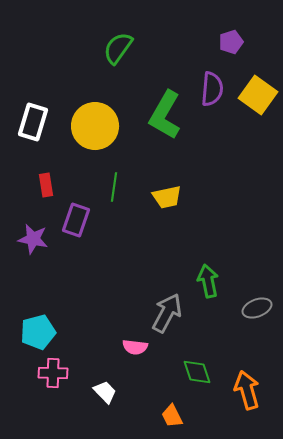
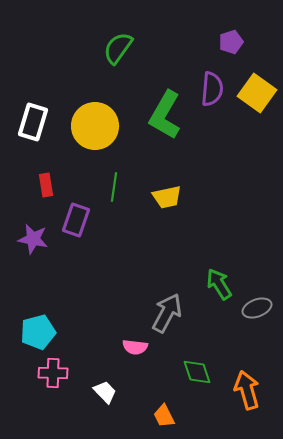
yellow square: moved 1 px left, 2 px up
green arrow: moved 11 px right, 3 px down; rotated 20 degrees counterclockwise
orange trapezoid: moved 8 px left
